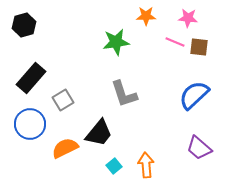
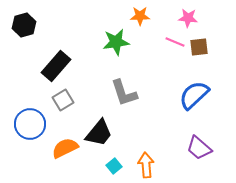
orange star: moved 6 px left
brown square: rotated 12 degrees counterclockwise
black rectangle: moved 25 px right, 12 px up
gray L-shape: moved 1 px up
